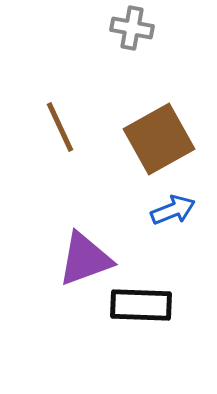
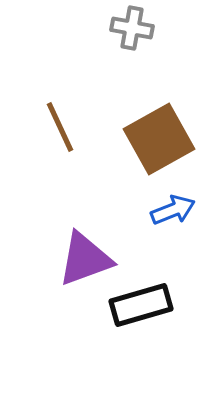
black rectangle: rotated 18 degrees counterclockwise
